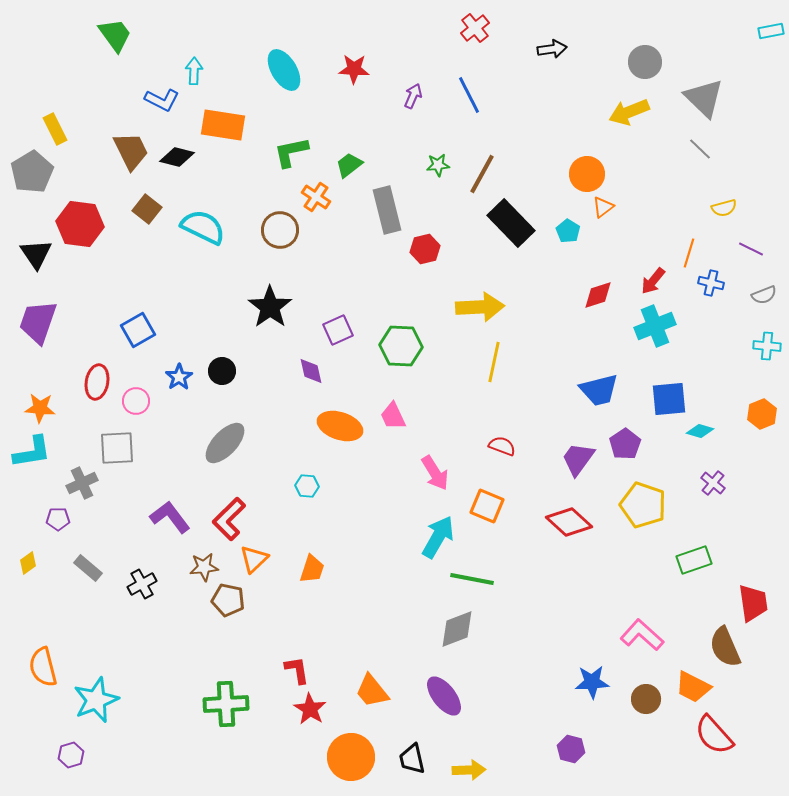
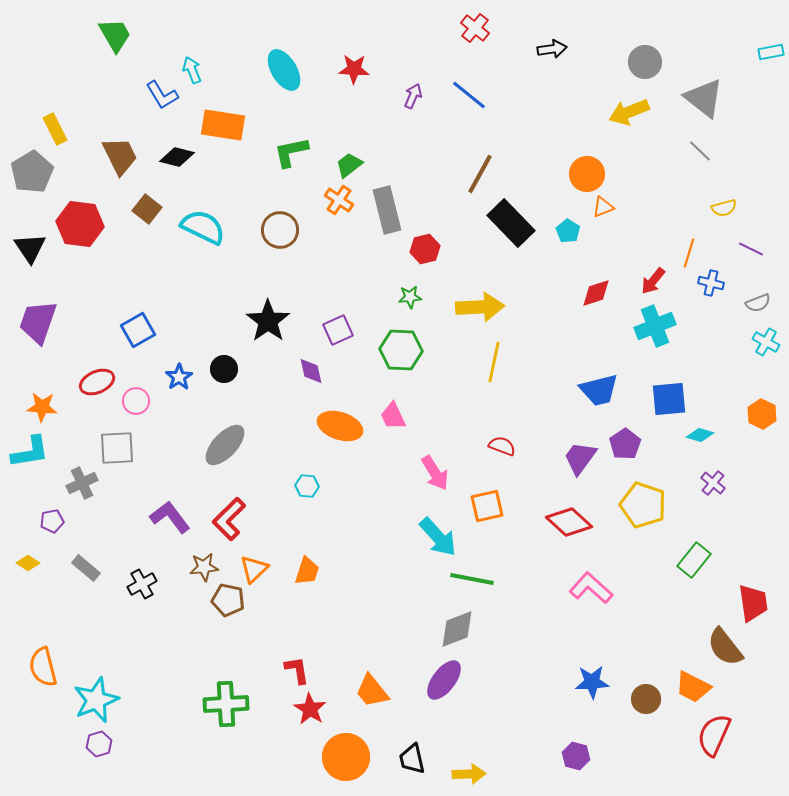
red cross at (475, 28): rotated 12 degrees counterclockwise
cyan rectangle at (771, 31): moved 21 px down
green trapezoid at (115, 35): rotated 6 degrees clockwise
cyan arrow at (194, 71): moved 2 px left, 1 px up; rotated 24 degrees counterclockwise
blue line at (469, 95): rotated 24 degrees counterclockwise
gray triangle at (704, 98): rotated 6 degrees counterclockwise
blue L-shape at (162, 100): moved 5 px up; rotated 32 degrees clockwise
gray line at (700, 149): moved 2 px down
brown trapezoid at (131, 151): moved 11 px left, 5 px down
green star at (438, 165): moved 28 px left, 132 px down
brown line at (482, 174): moved 2 px left
orange cross at (316, 197): moved 23 px right, 3 px down
orange triangle at (603, 207): rotated 15 degrees clockwise
black triangle at (36, 254): moved 6 px left, 6 px up
red diamond at (598, 295): moved 2 px left, 2 px up
gray semicircle at (764, 295): moved 6 px left, 8 px down
black star at (270, 307): moved 2 px left, 14 px down
green hexagon at (401, 346): moved 4 px down
cyan cross at (767, 346): moved 1 px left, 4 px up; rotated 24 degrees clockwise
black circle at (222, 371): moved 2 px right, 2 px up
red ellipse at (97, 382): rotated 56 degrees clockwise
orange star at (40, 408): moved 2 px right, 1 px up
orange hexagon at (762, 414): rotated 12 degrees counterclockwise
cyan diamond at (700, 431): moved 4 px down
gray ellipse at (225, 443): moved 2 px down
cyan L-shape at (32, 452): moved 2 px left
purple trapezoid at (578, 459): moved 2 px right, 1 px up
orange square at (487, 506): rotated 36 degrees counterclockwise
purple pentagon at (58, 519): moved 6 px left, 2 px down; rotated 10 degrees counterclockwise
cyan arrow at (438, 537): rotated 108 degrees clockwise
orange triangle at (254, 559): moved 10 px down
green rectangle at (694, 560): rotated 32 degrees counterclockwise
yellow diamond at (28, 563): rotated 70 degrees clockwise
gray rectangle at (88, 568): moved 2 px left
orange trapezoid at (312, 569): moved 5 px left, 2 px down
pink L-shape at (642, 635): moved 51 px left, 47 px up
brown semicircle at (725, 647): rotated 15 degrees counterclockwise
purple ellipse at (444, 696): moved 16 px up; rotated 75 degrees clockwise
red semicircle at (714, 735): rotated 66 degrees clockwise
purple hexagon at (571, 749): moved 5 px right, 7 px down
purple hexagon at (71, 755): moved 28 px right, 11 px up
orange circle at (351, 757): moved 5 px left
yellow arrow at (469, 770): moved 4 px down
